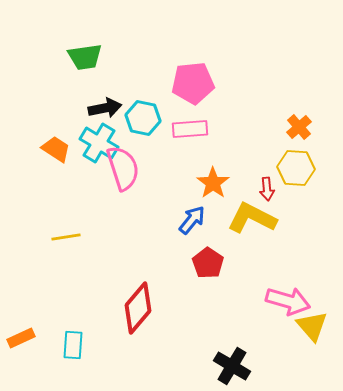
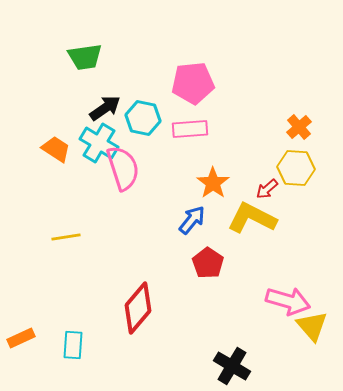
black arrow: rotated 24 degrees counterclockwise
red arrow: rotated 55 degrees clockwise
